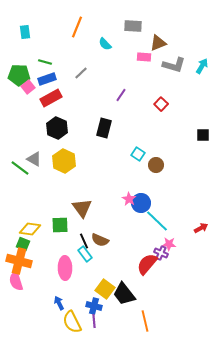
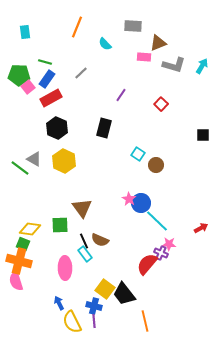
blue rectangle at (47, 79): rotated 36 degrees counterclockwise
